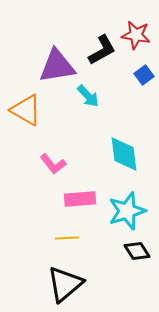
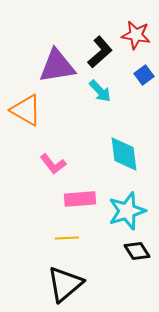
black L-shape: moved 2 px left, 2 px down; rotated 12 degrees counterclockwise
cyan arrow: moved 12 px right, 5 px up
